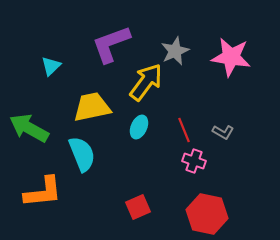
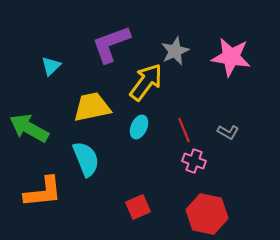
gray L-shape: moved 5 px right
cyan semicircle: moved 4 px right, 5 px down
